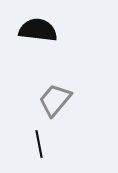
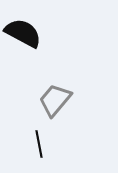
black semicircle: moved 15 px left, 3 px down; rotated 21 degrees clockwise
